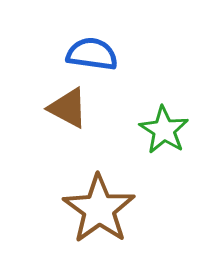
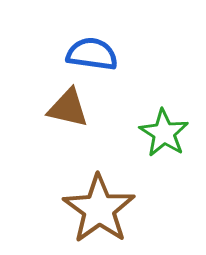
brown triangle: rotated 15 degrees counterclockwise
green star: moved 3 px down
